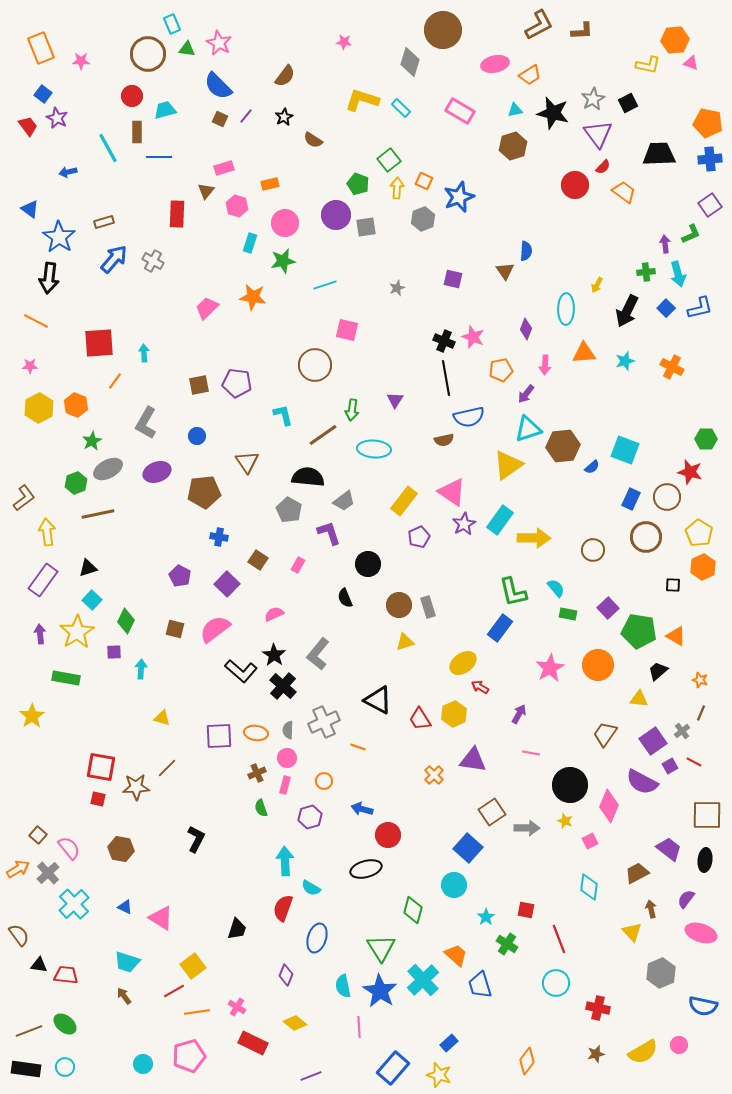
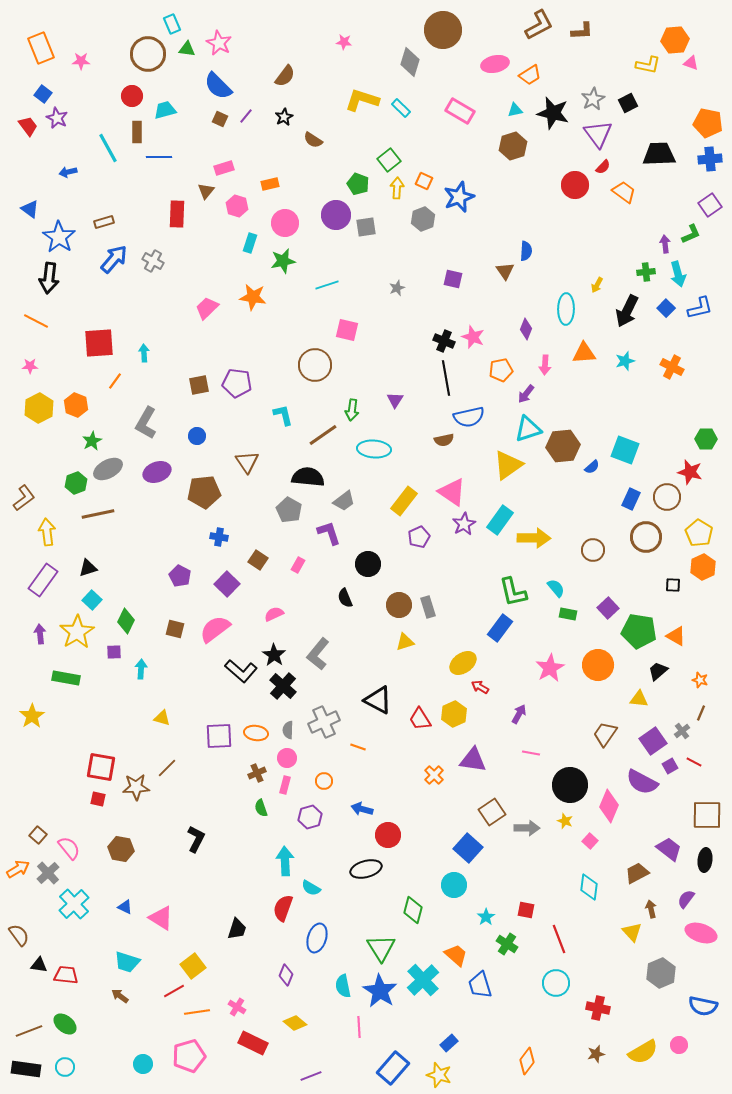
cyan line at (325, 285): moved 2 px right
pink square at (590, 841): rotated 21 degrees counterclockwise
brown arrow at (124, 996): moved 4 px left; rotated 18 degrees counterclockwise
